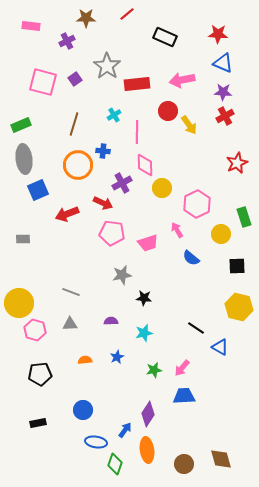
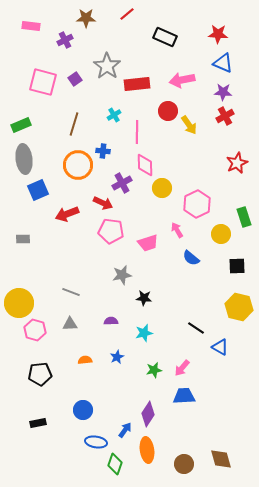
purple cross at (67, 41): moved 2 px left, 1 px up
pink pentagon at (112, 233): moved 1 px left, 2 px up
